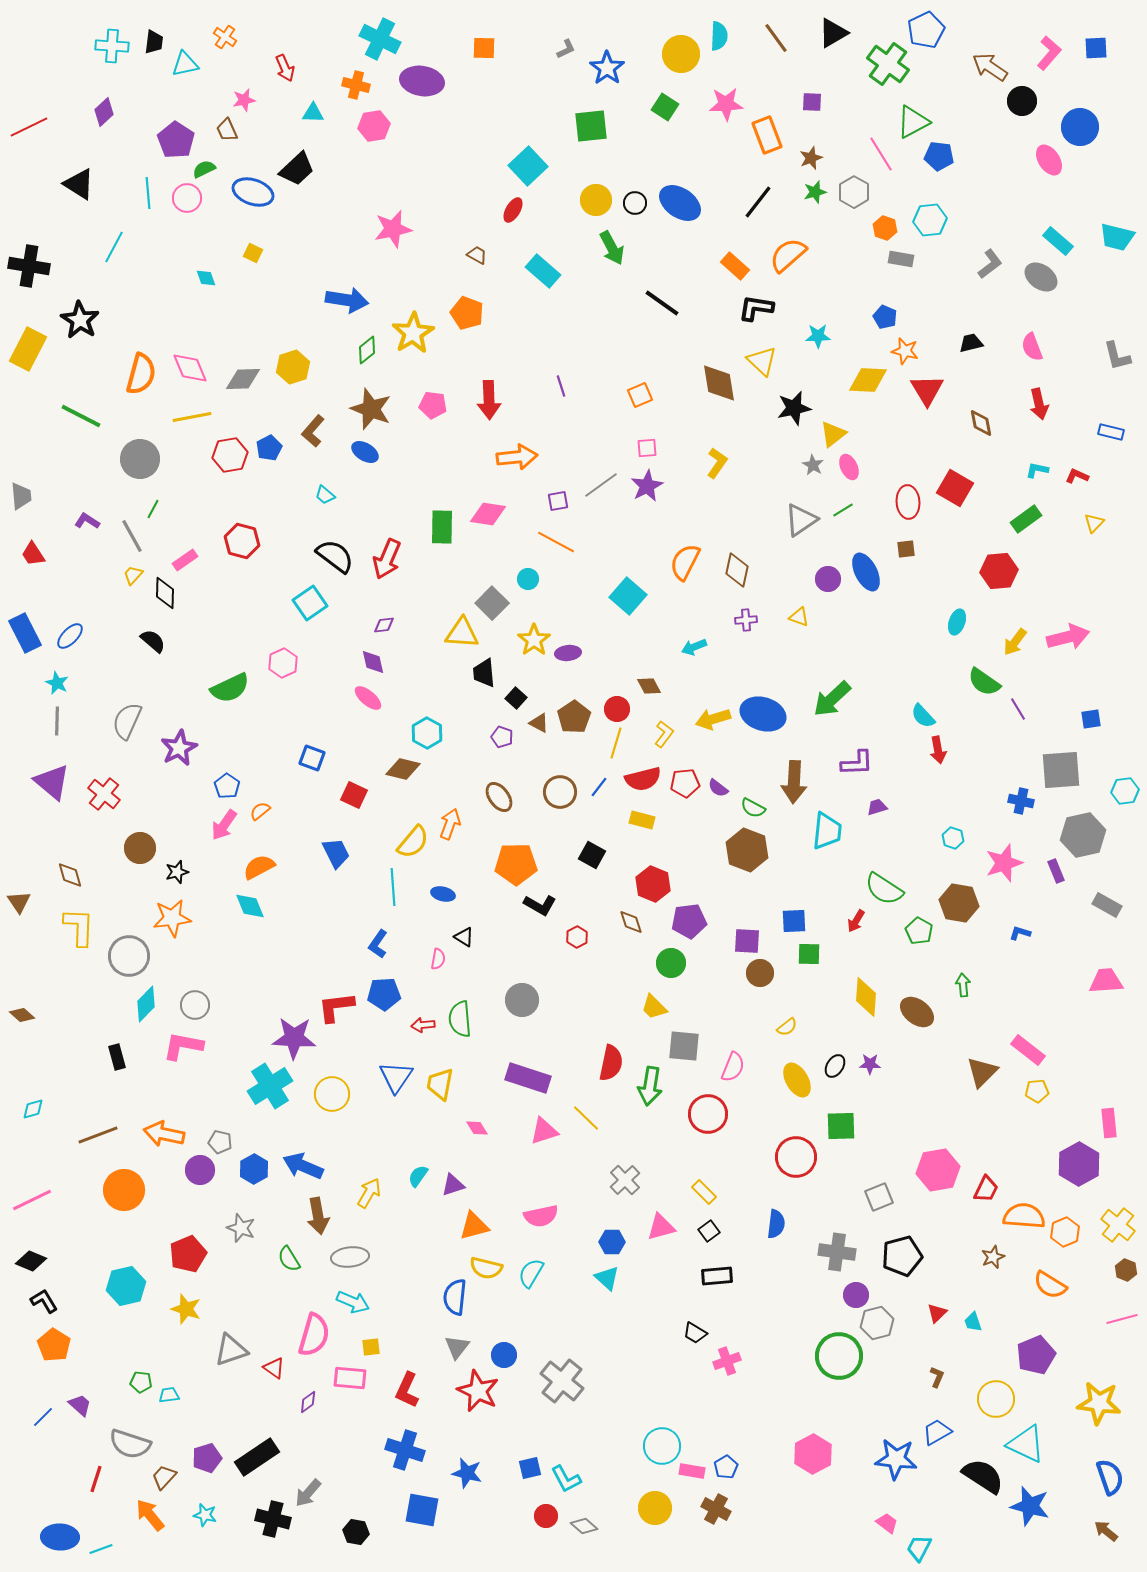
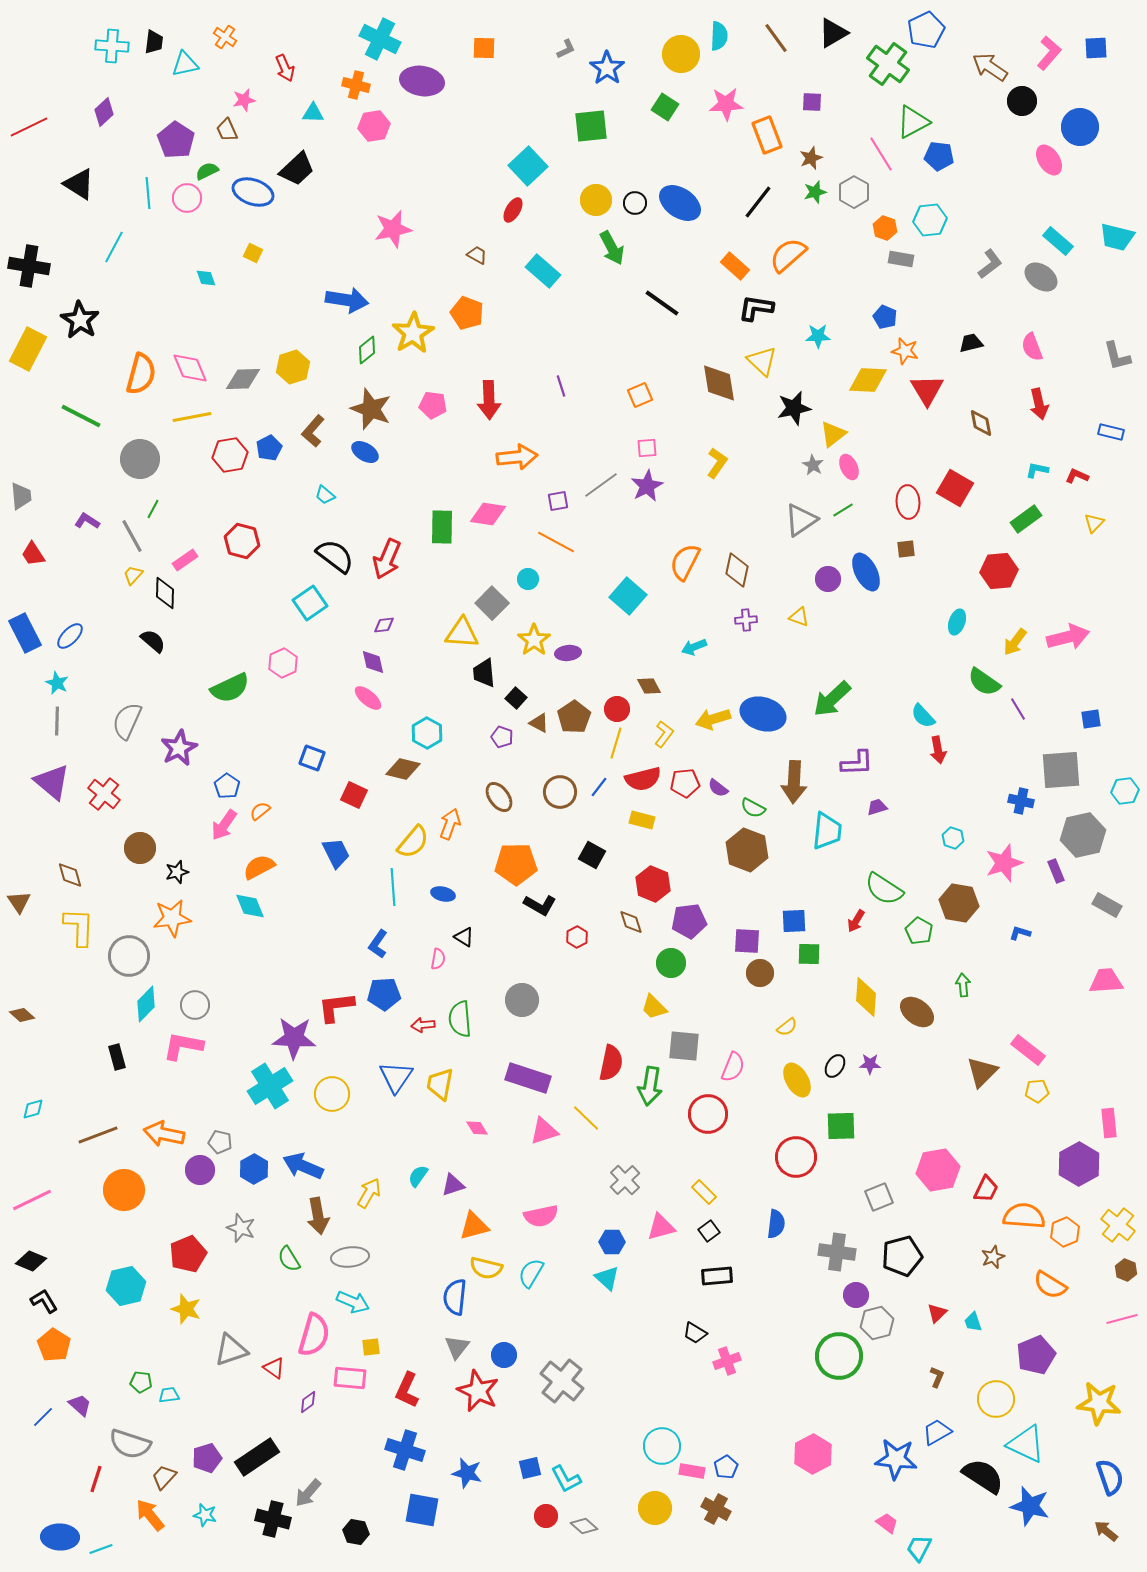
green semicircle at (204, 169): moved 3 px right, 2 px down
